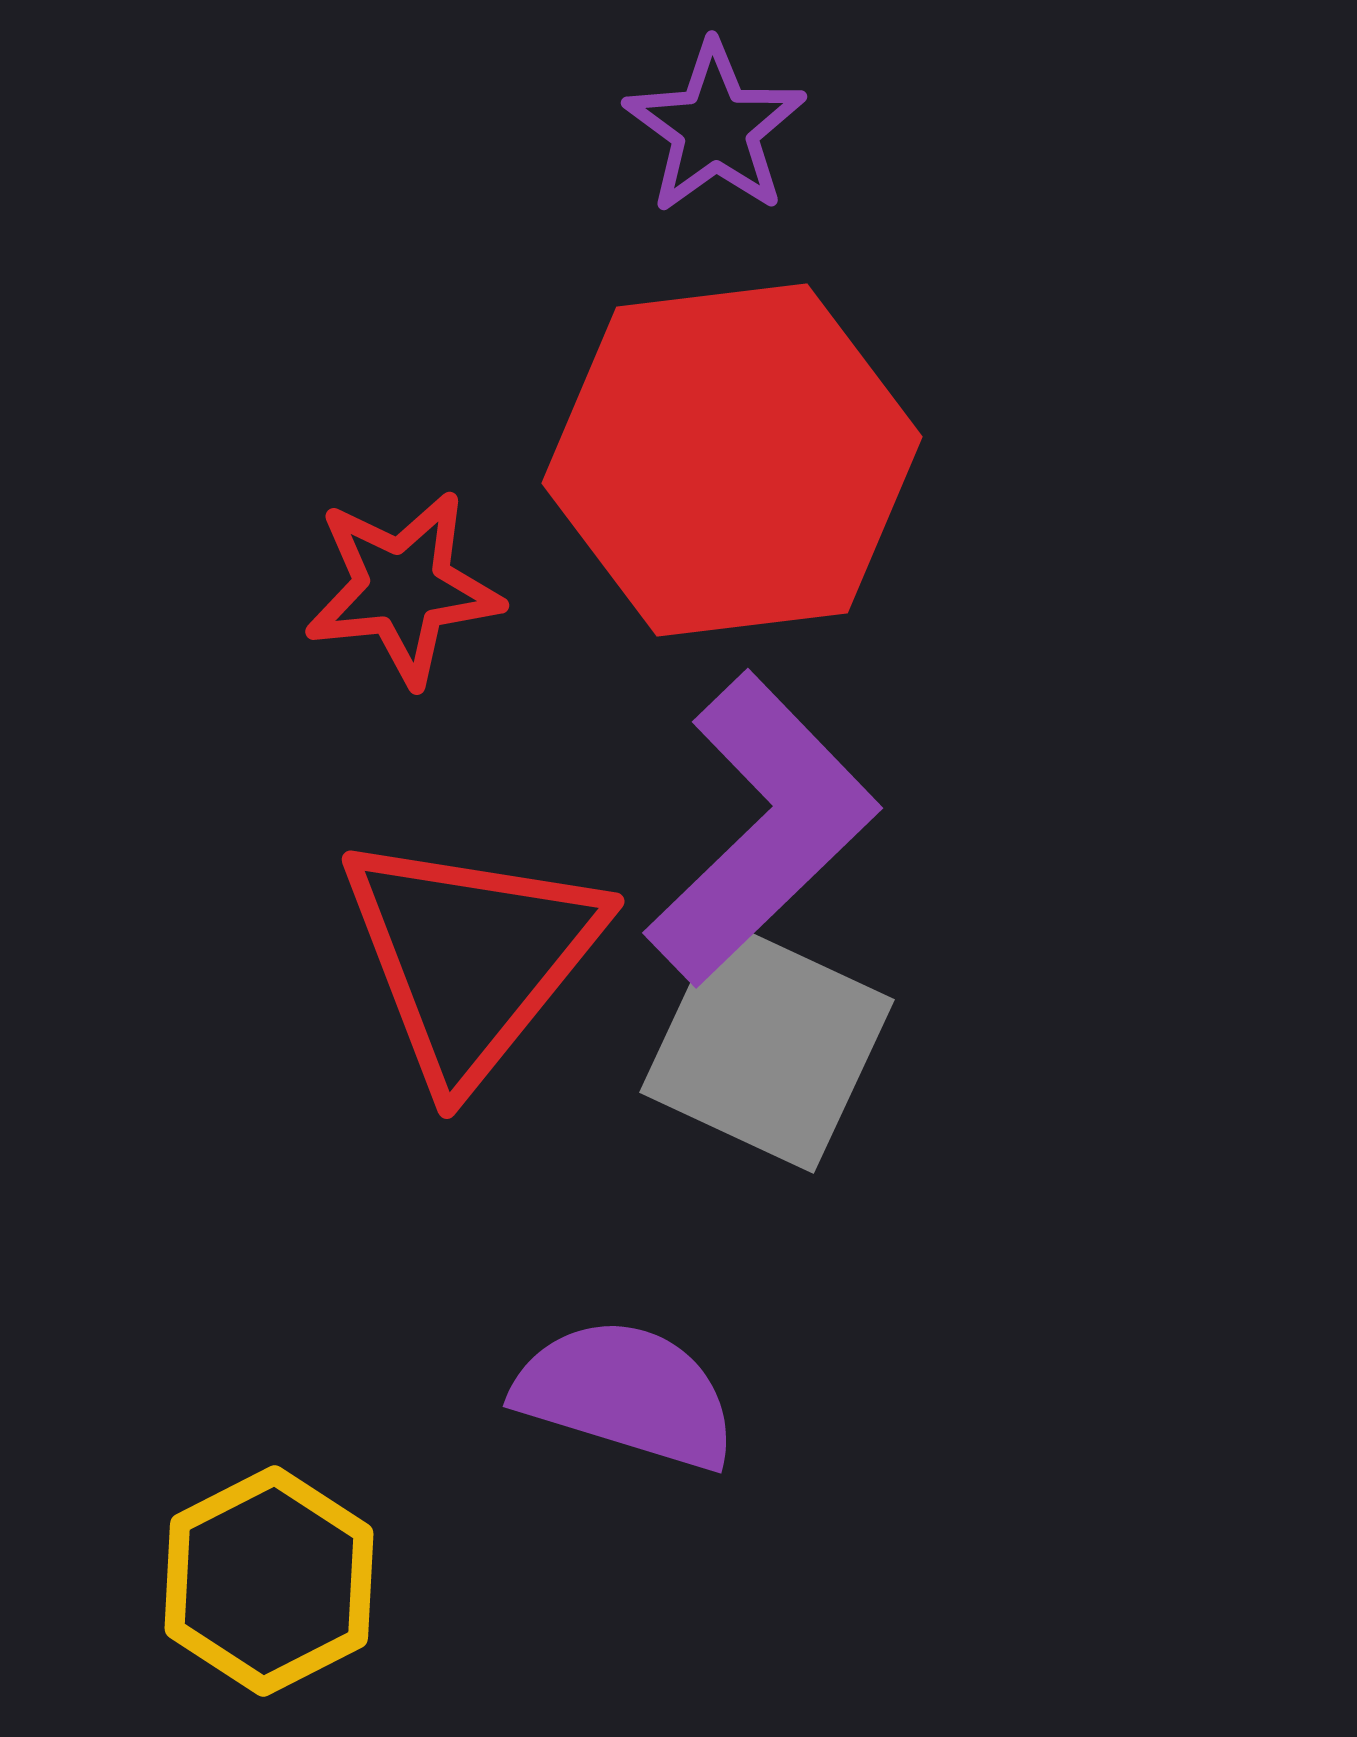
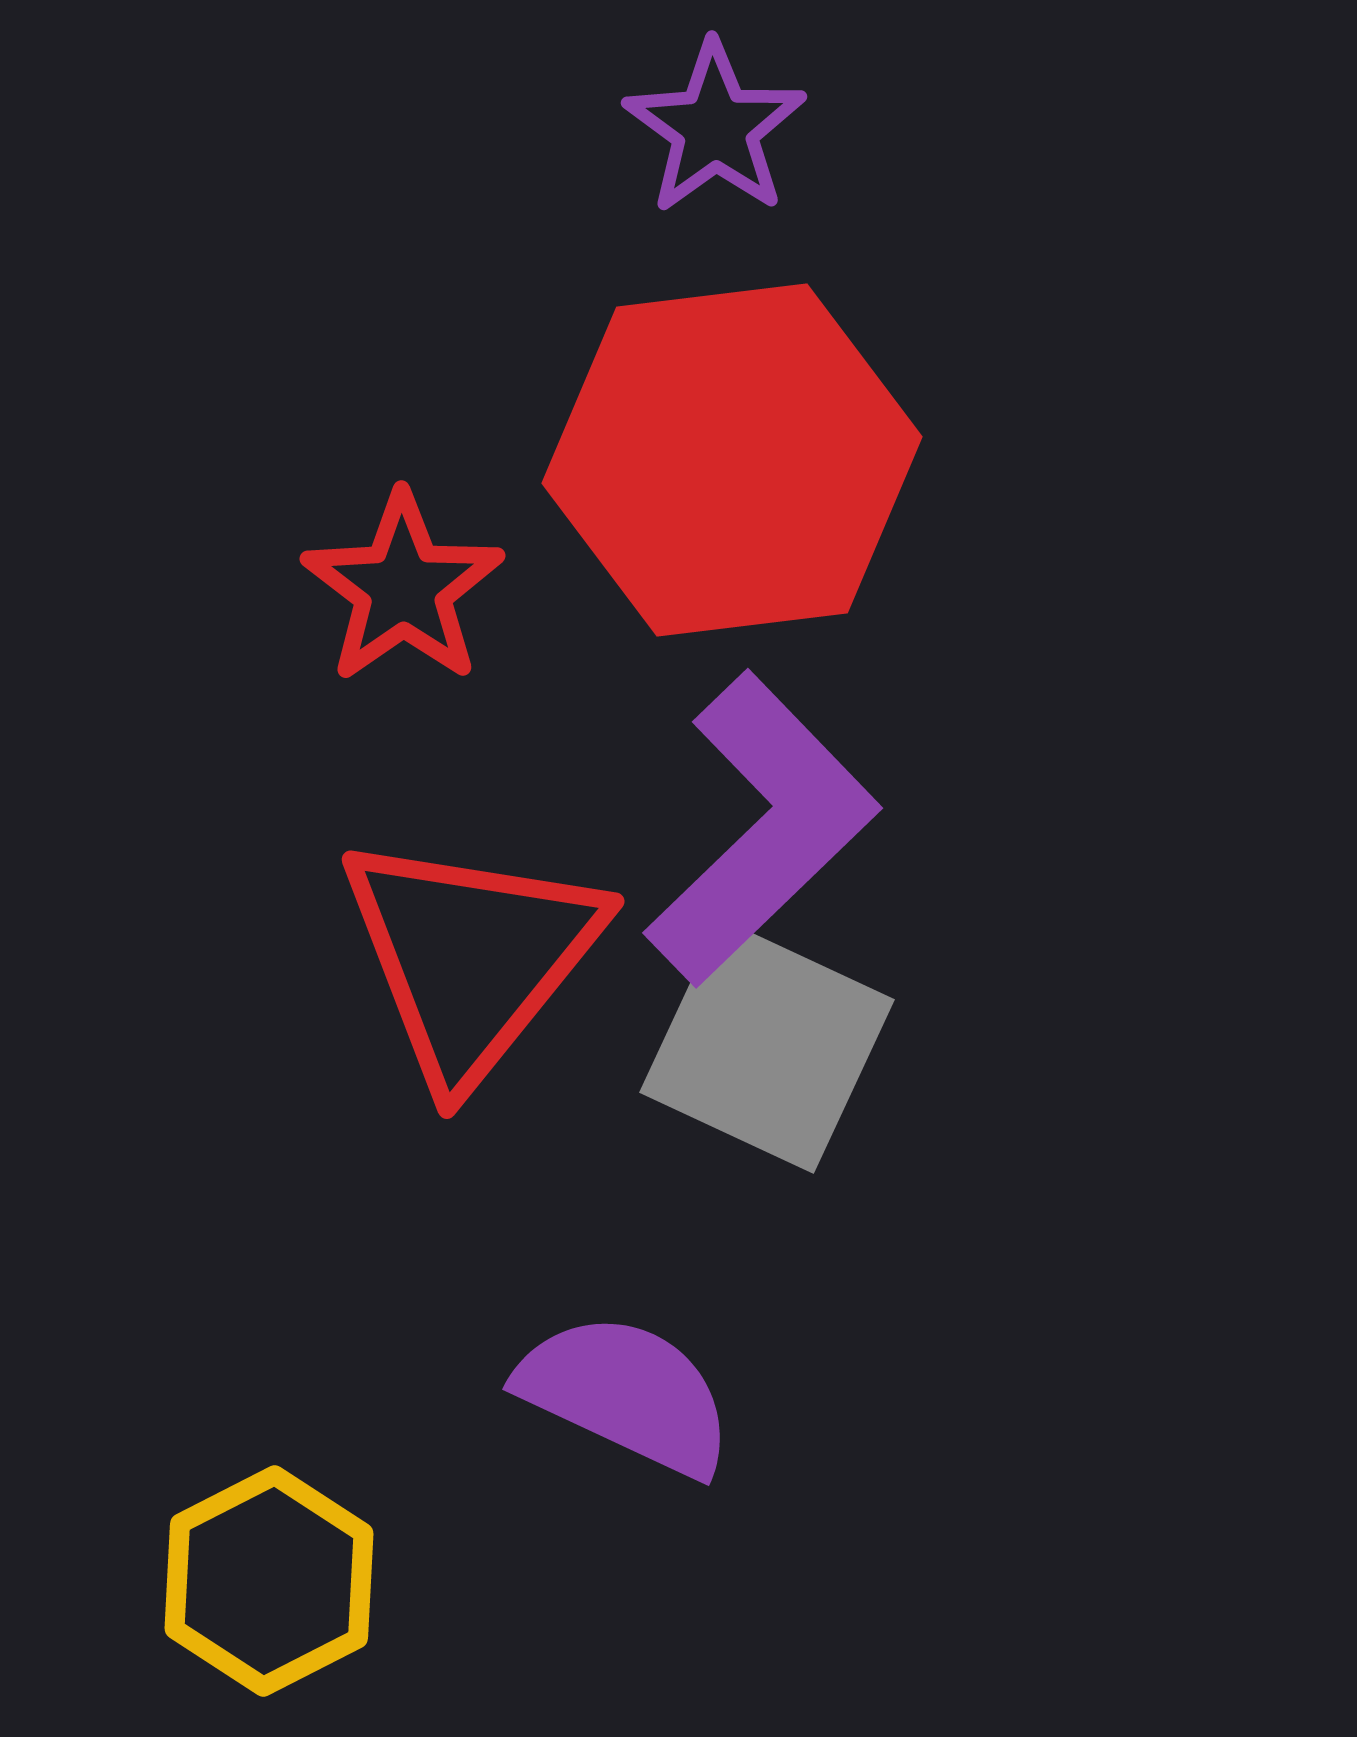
red star: rotated 29 degrees counterclockwise
purple semicircle: rotated 8 degrees clockwise
